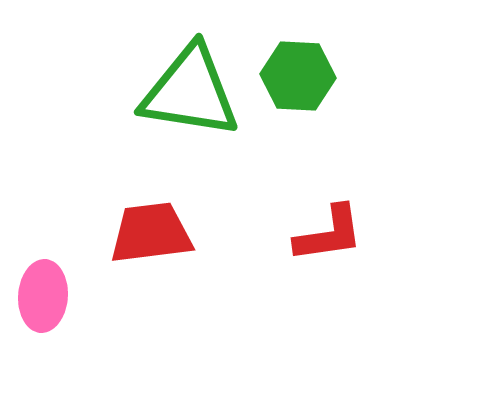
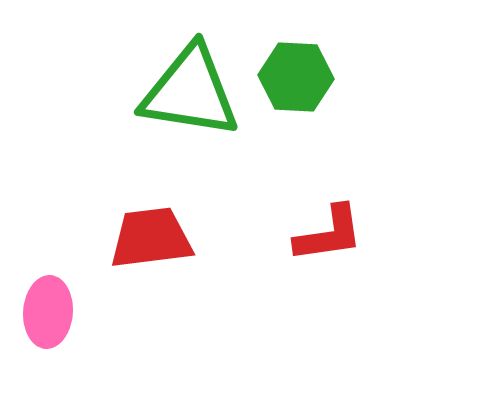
green hexagon: moved 2 px left, 1 px down
red trapezoid: moved 5 px down
pink ellipse: moved 5 px right, 16 px down
